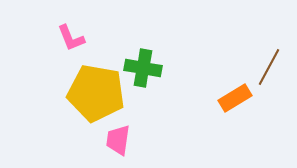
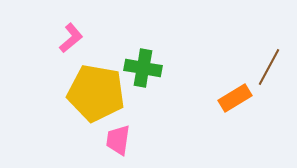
pink L-shape: rotated 108 degrees counterclockwise
